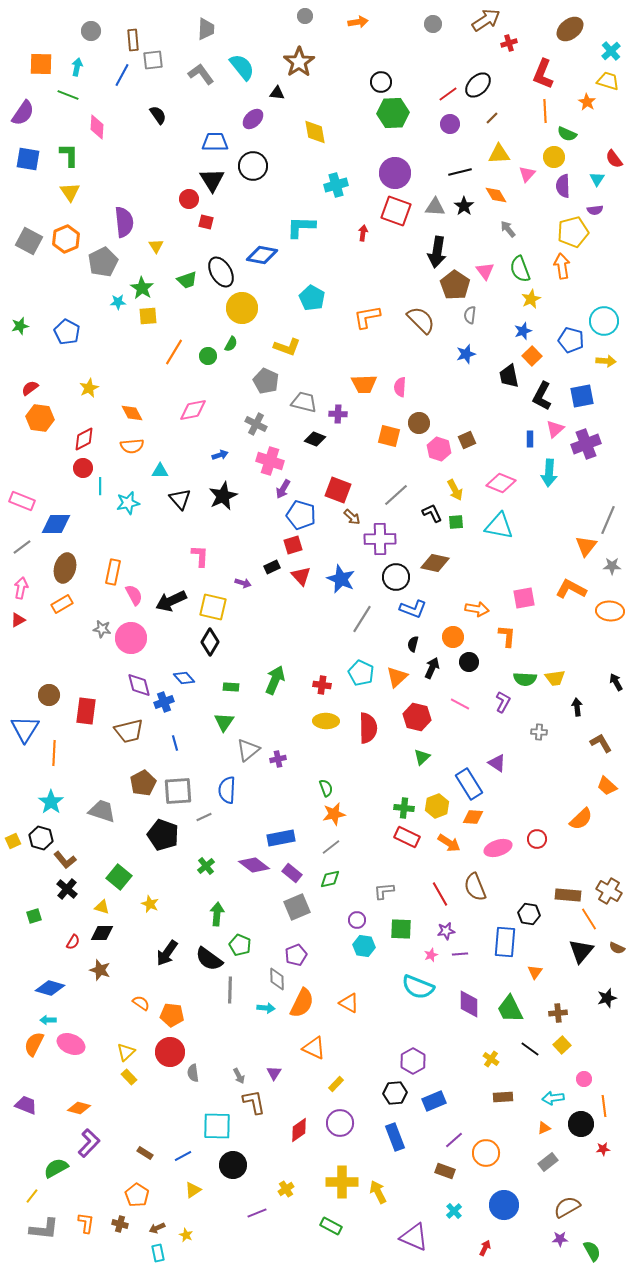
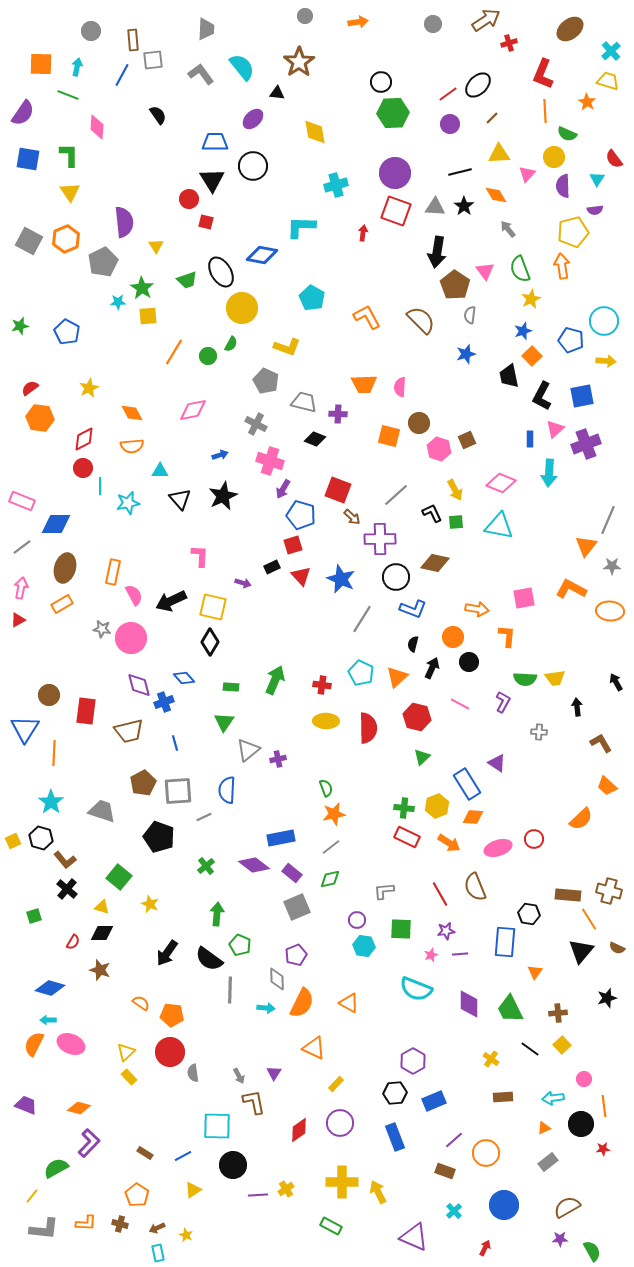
orange L-shape at (367, 317): rotated 72 degrees clockwise
blue rectangle at (469, 784): moved 2 px left
black pentagon at (163, 835): moved 4 px left, 2 px down
red circle at (537, 839): moved 3 px left
brown cross at (609, 891): rotated 15 degrees counterclockwise
cyan semicircle at (418, 987): moved 2 px left, 2 px down
purple line at (257, 1213): moved 1 px right, 18 px up; rotated 18 degrees clockwise
orange L-shape at (86, 1223): rotated 85 degrees clockwise
